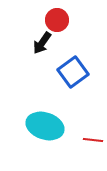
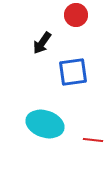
red circle: moved 19 px right, 5 px up
blue square: rotated 28 degrees clockwise
cyan ellipse: moved 2 px up
